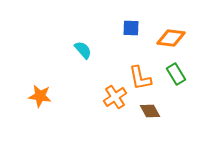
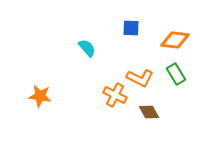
orange diamond: moved 4 px right, 2 px down
cyan semicircle: moved 4 px right, 2 px up
orange L-shape: rotated 52 degrees counterclockwise
orange cross: moved 2 px up; rotated 30 degrees counterclockwise
brown diamond: moved 1 px left, 1 px down
